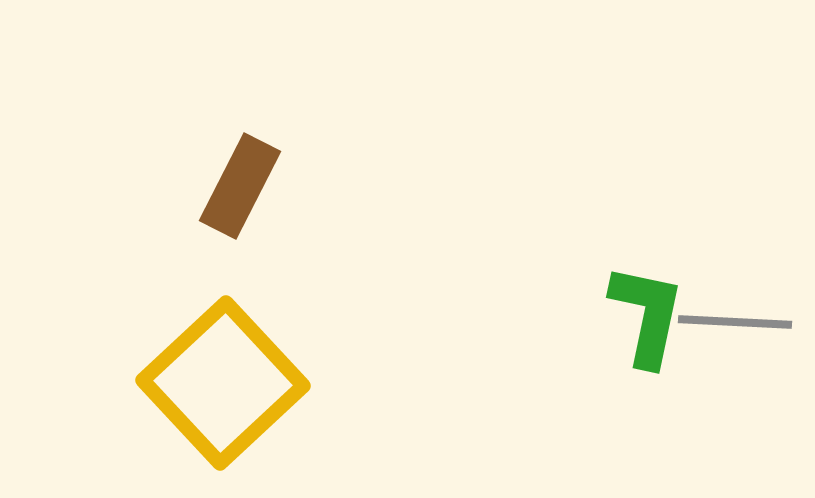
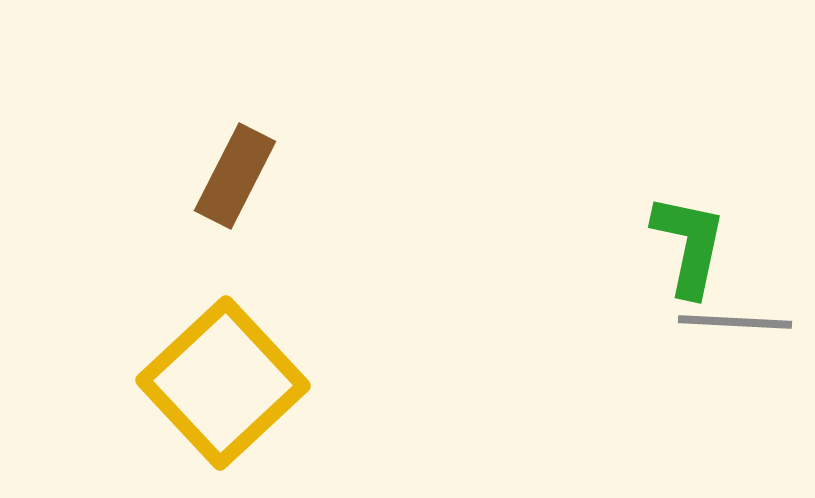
brown rectangle: moved 5 px left, 10 px up
green L-shape: moved 42 px right, 70 px up
